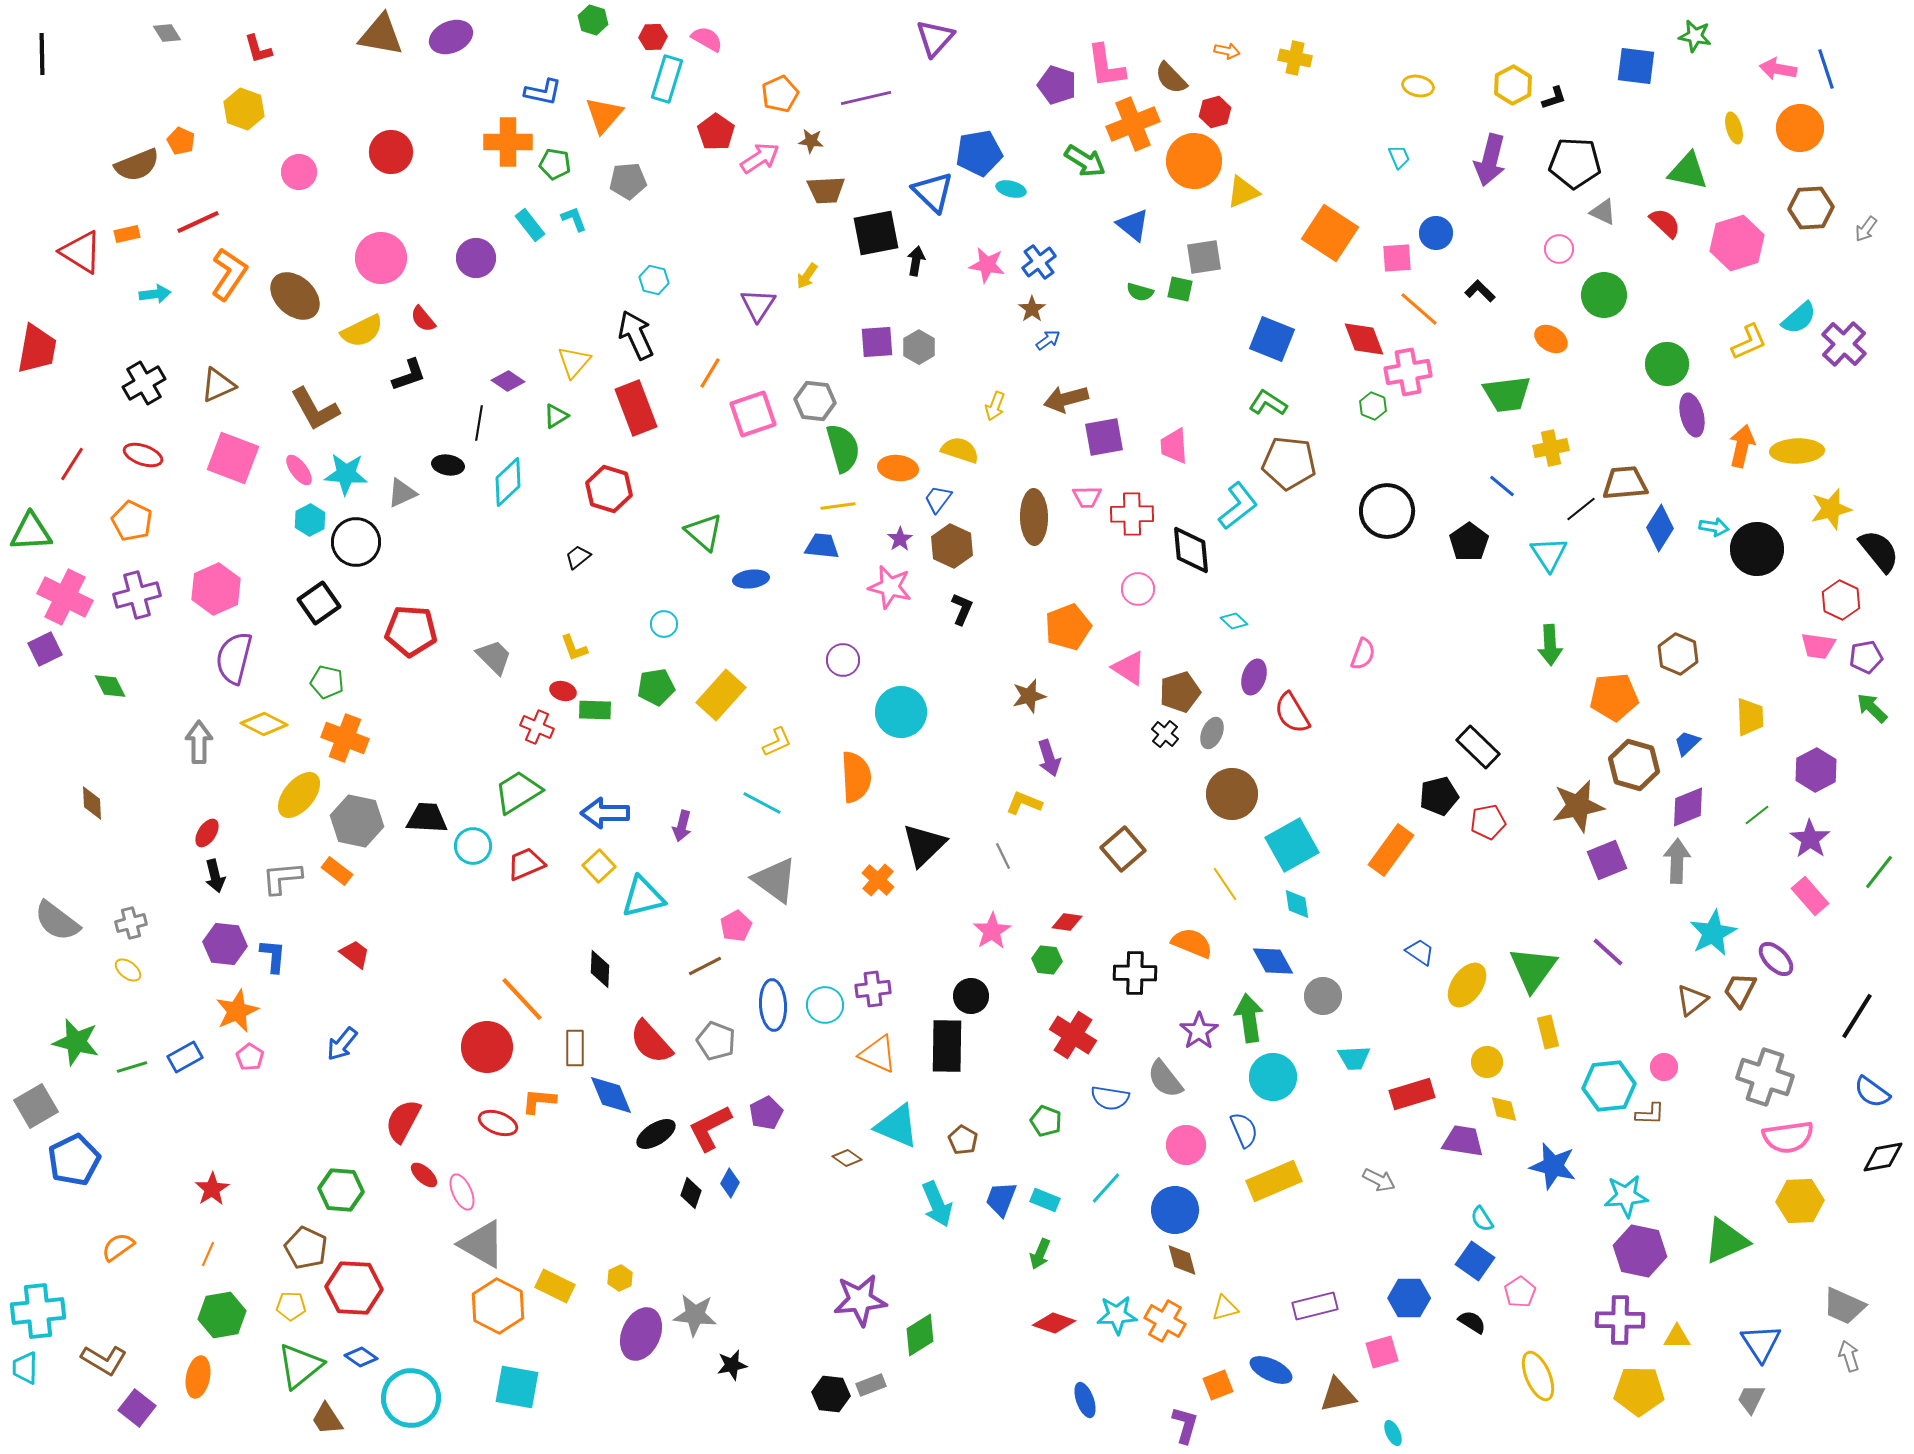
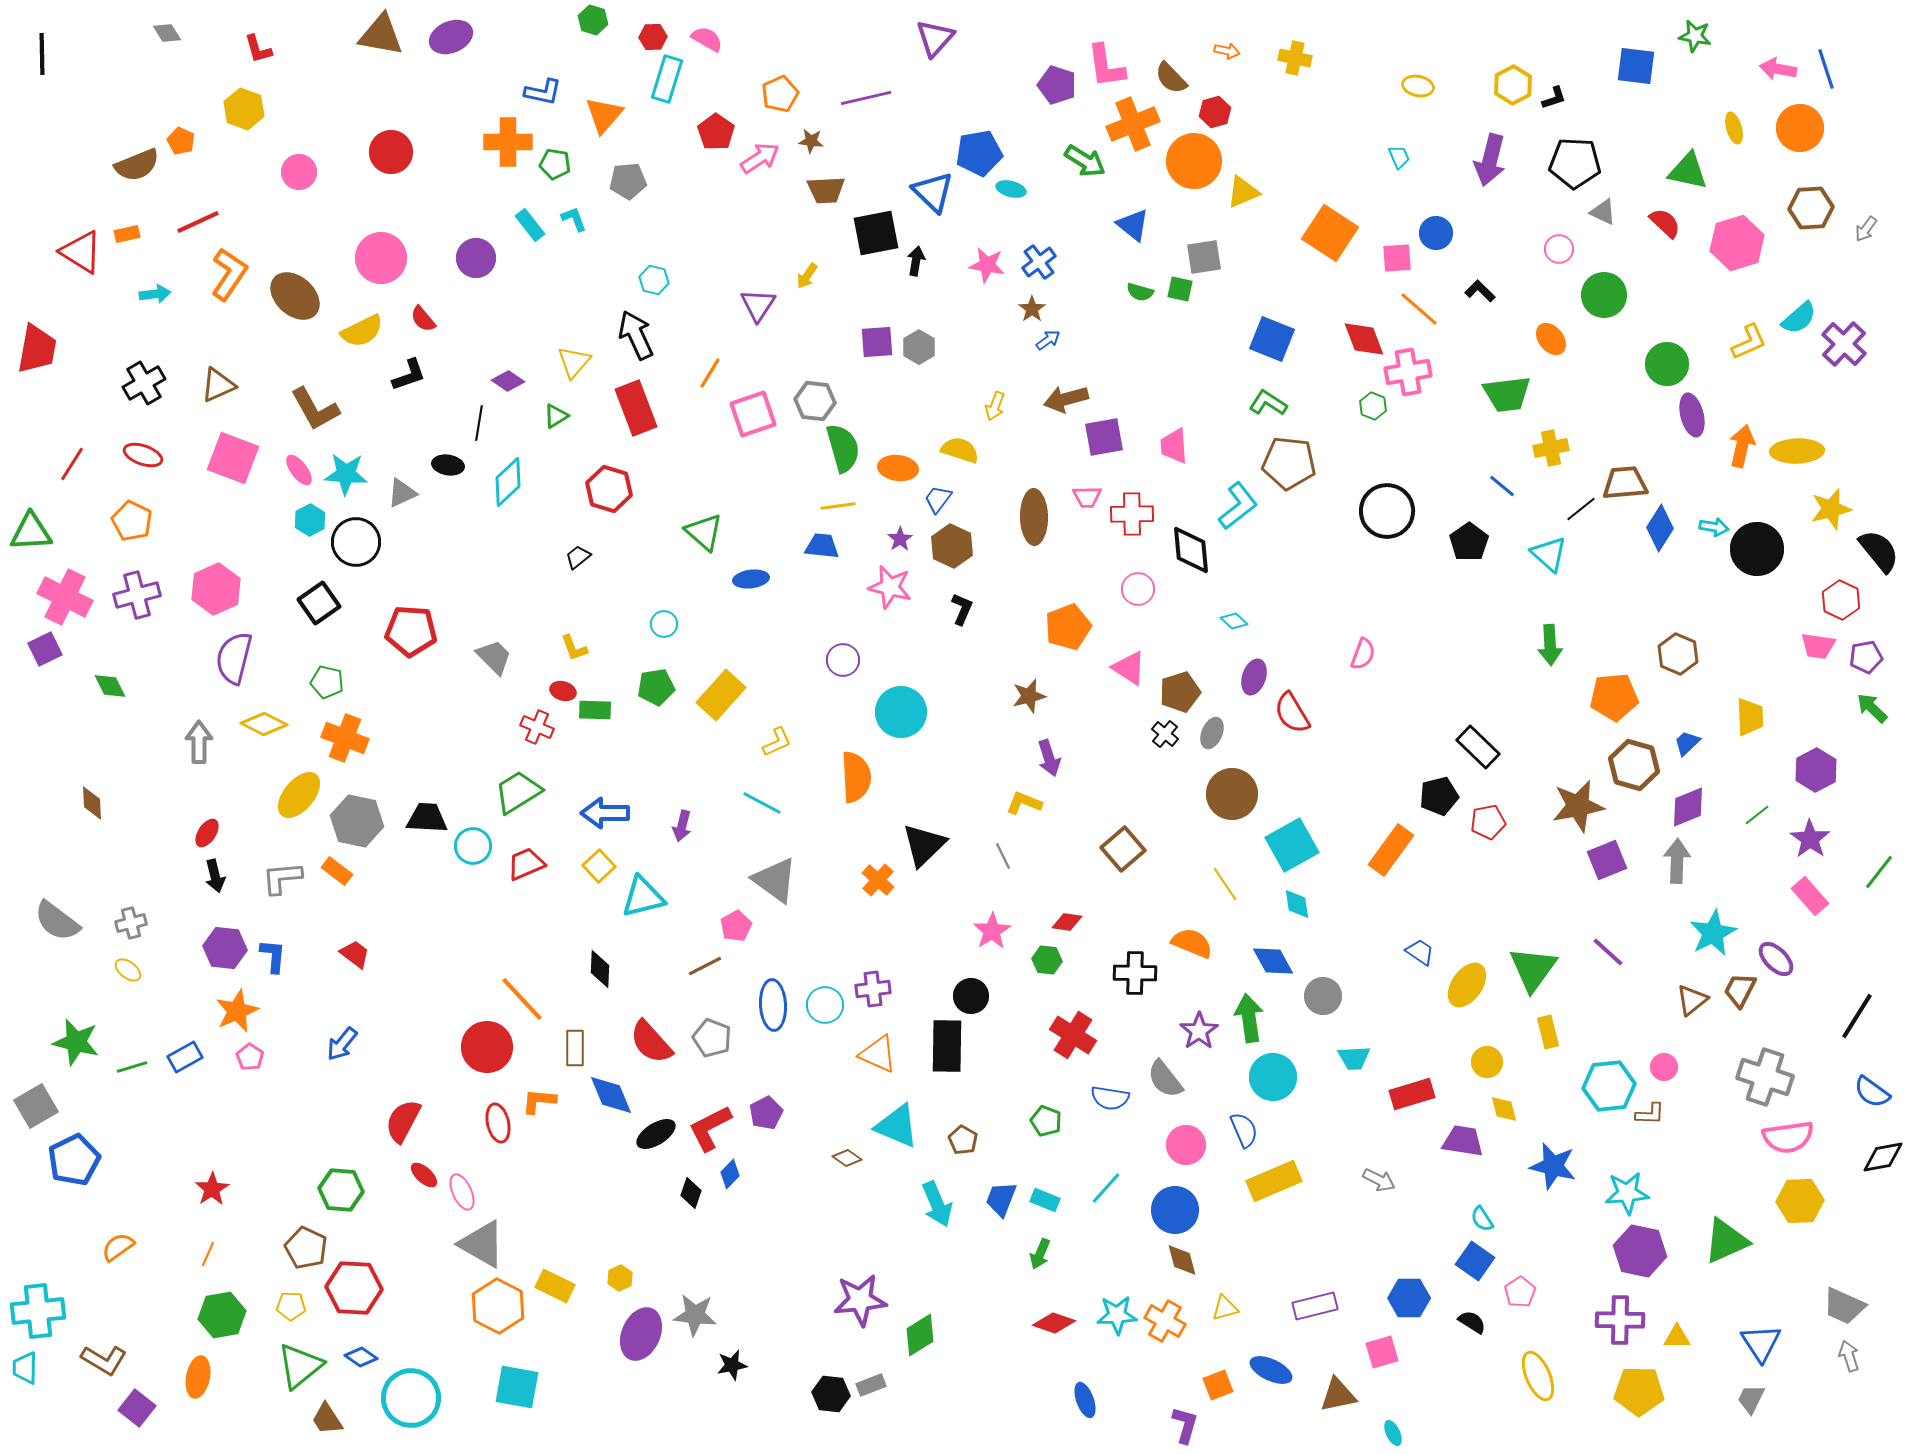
orange ellipse at (1551, 339): rotated 20 degrees clockwise
cyan triangle at (1549, 554): rotated 15 degrees counterclockwise
purple hexagon at (225, 944): moved 4 px down
gray pentagon at (716, 1041): moved 4 px left, 3 px up
red ellipse at (498, 1123): rotated 57 degrees clockwise
blue diamond at (730, 1183): moved 9 px up; rotated 16 degrees clockwise
cyan star at (1626, 1196): moved 1 px right, 3 px up
